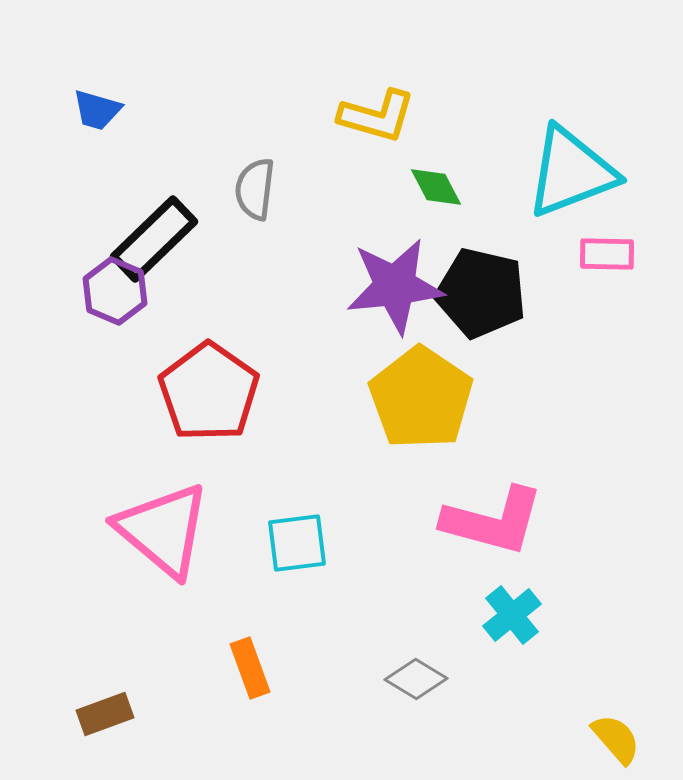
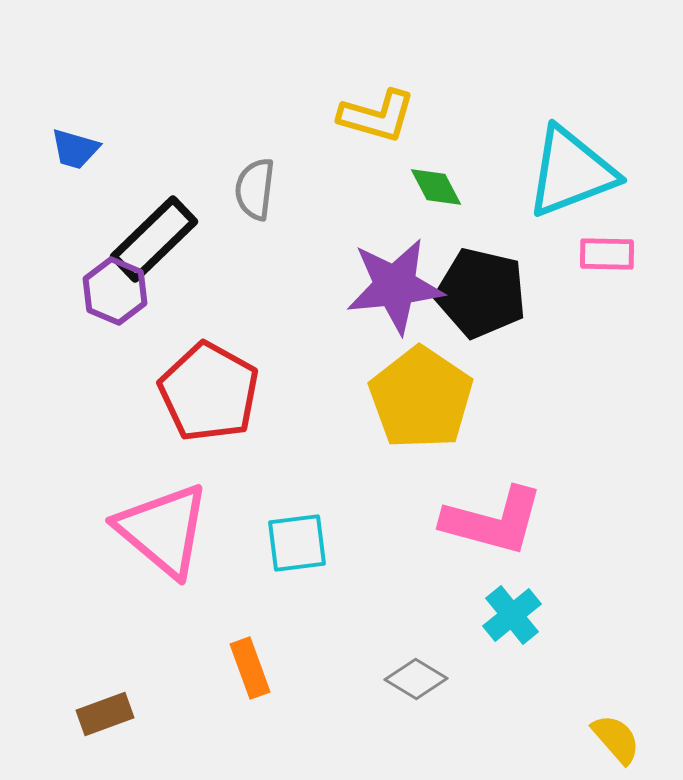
blue trapezoid: moved 22 px left, 39 px down
red pentagon: rotated 6 degrees counterclockwise
